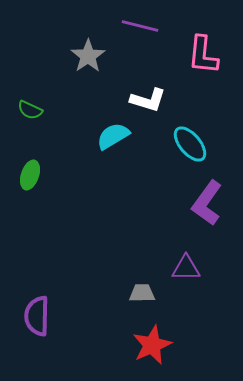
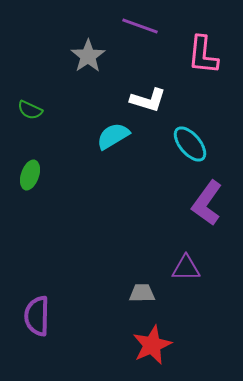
purple line: rotated 6 degrees clockwise
